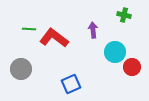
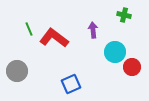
green line: rotated 64 degrees clockwise
gray circle: moved 4 px left, 2 px down
